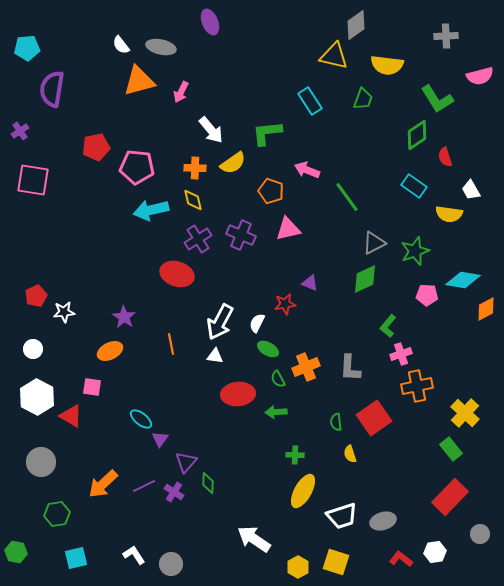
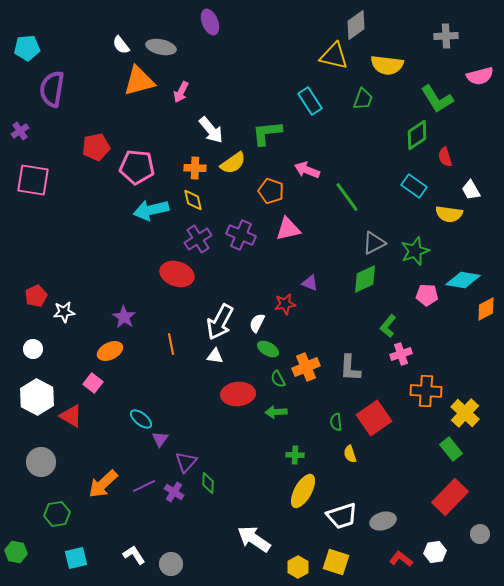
orange cross at (417, 386): moved 9 px right, 5 px down; rotated 16 degrees clockwise
pink square at (92, 387): moved 1 px right, 4 px up; rotated 30 degrees clockwise
